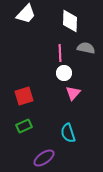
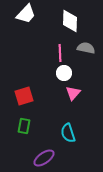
green rectangle: rotated 56 degrees counterclockwise
